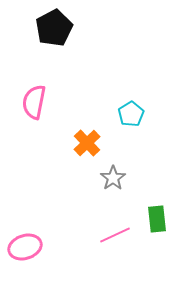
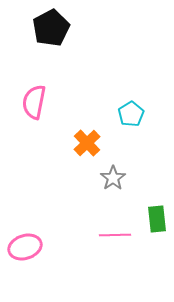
black pentagon: moved 3 px left
pink line: rotated 24 degrees clockwise
